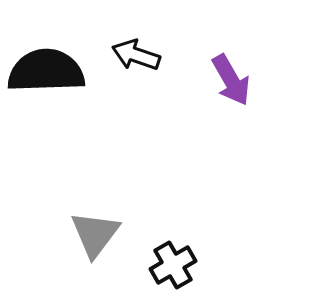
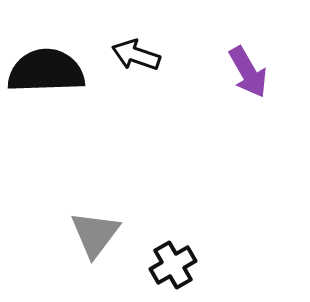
purple arrow: moved 17 px right, 8 px up
